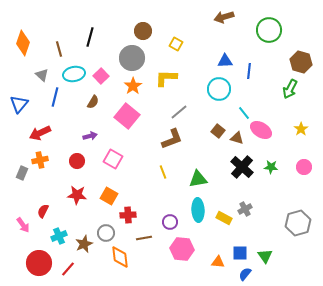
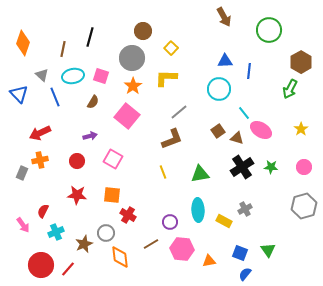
brown arrow at (224, 17): rotated 102 degrees counterclockwise
yellow square at (176, 44): moved 5 px left, 4 px down; rotated 16 degrees clockwise
brown line at (59, 49): moved 4 px right; rotated 28 degrees clockwise
brown hexagon at (301, 62): rotated 15 degrees clockwise
cyan ellipse at (74, 74): moved 1 px left, 2 px down
pink square at (101, 76): rotated 28 degrees counterclockwise
blue line at (55, 97): rotated 36 degrees counterclockwise
blue triangle at (19, 104): moved 10 px up; rotated 24 degrees counterclockwise
brown square at (218, 131): rotated 16 degrees clockwise
black cross at (242, 167): rotated 15 degrees clockwise
green triangle at (198, 179): moved 2 px right, 5 px up
orange square at (109, 196): moved 3 px right, 1 px up; rotated 24 degrees counterclockwise
red cross at (128, 215): rotated 35 degrees clockwise
yellow rectangle at (224, 218): moved 3 px down
gray hexagon at (298, 223): moved 6 px right, 17 px up
cyan cross at (59, 236): moved 3 px left, 4 px up
brown line at (144, 238): moved 7 px right, 6 px down; rotated 21 degrees counterclockwise
blue square at (240, 253): rotated 21 degrees clockwise
green triangle at (265, 256): moved 3 px right, 6 px up
orange triangle at (218, 262): moved 9 px left, 1 px up; rotated 16 degrees counterclockwise
red circle at (39, 263): moved 2 px right, 2 px down
